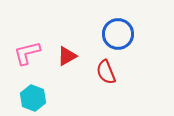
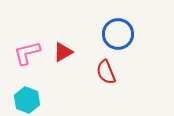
red triangle: moved 4 px left, 4 px up
cyan hexagon: moved 6 px left, 2 px down
